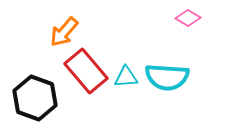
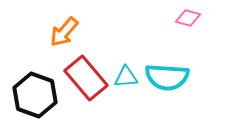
pink diamond: rotated 15 degrees counterclockwise
red rectangle: moved 7 px down
black hexagon: moved 3 px up
